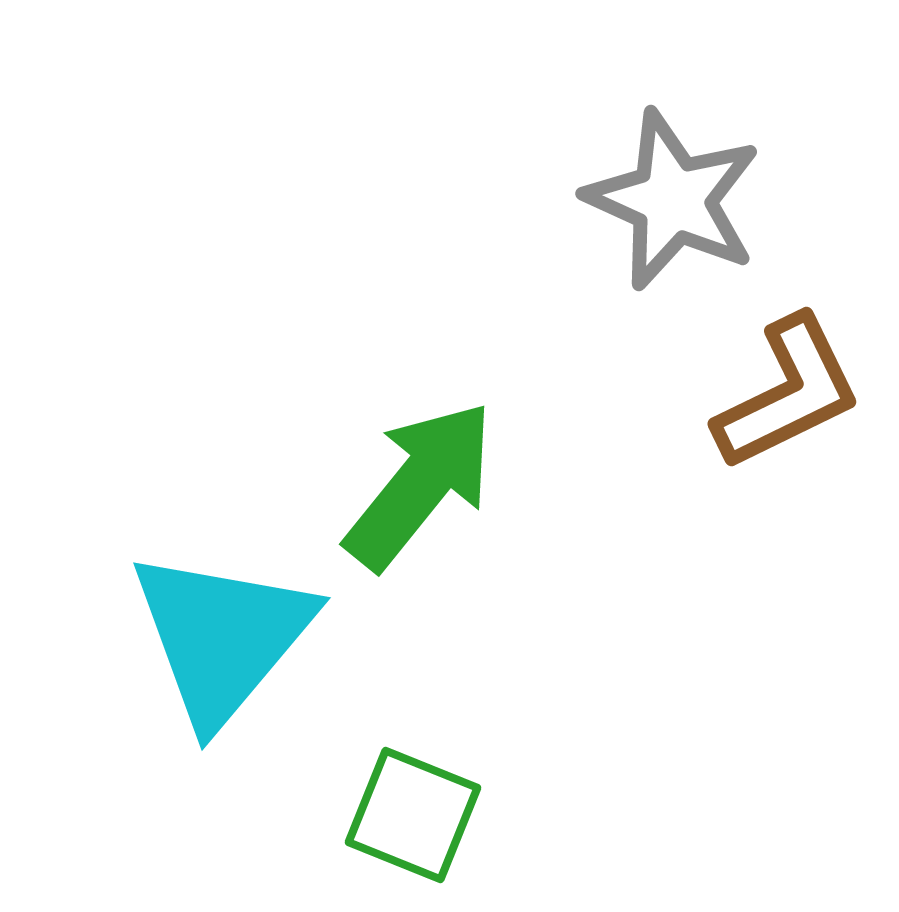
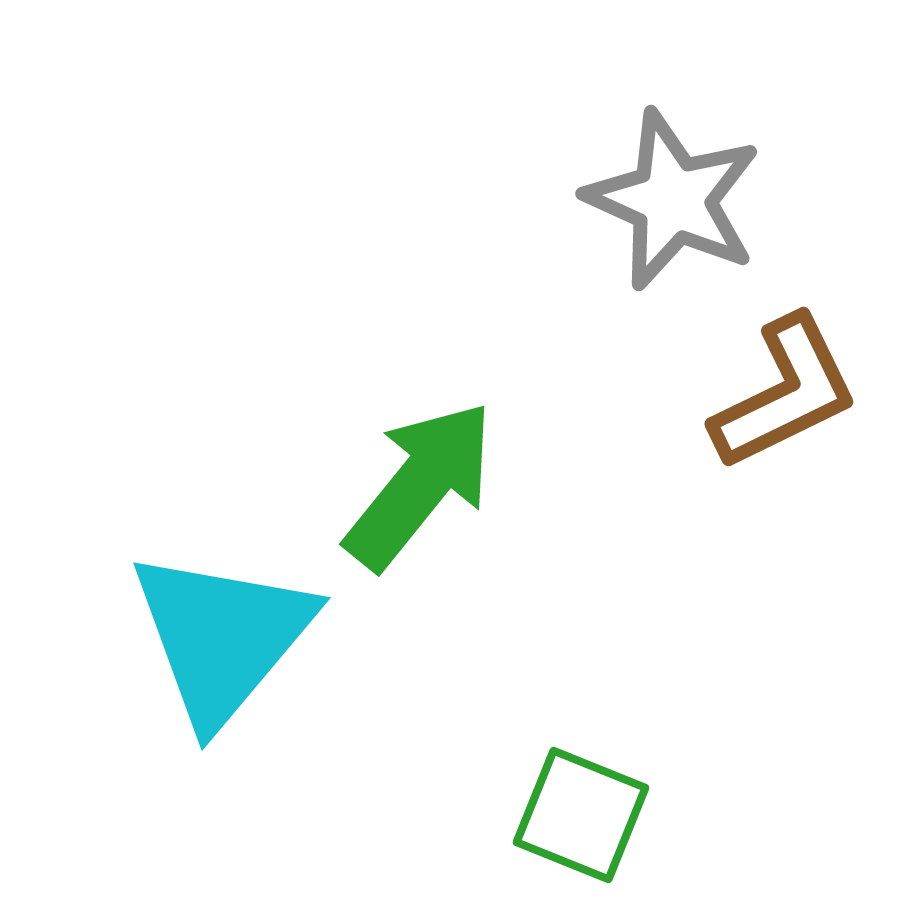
brown L-shape: moved 3 px left
green square: moved 168 px right
